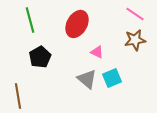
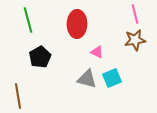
pink line: rotated 42 degrees clockwise
green line: moved 2 px left
red ellipse: rotated 28 degrees counterclockwise
gray triangle: rotated 25 degrees counterclockwise
